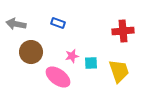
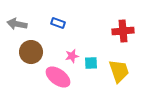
gray arrow: moved 1 px right
